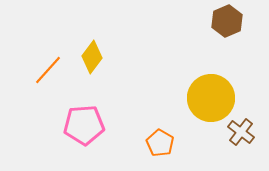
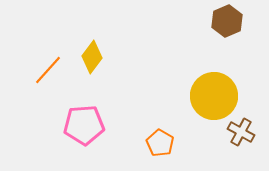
yellow circle: moved 3 px right, 2 px up
brown cross: rotated 8 degrees counterclockwise
